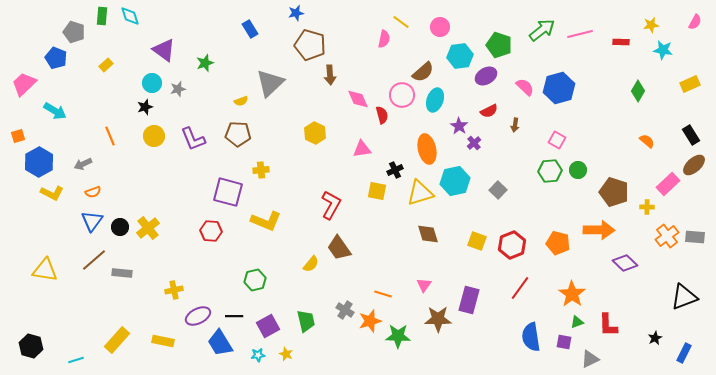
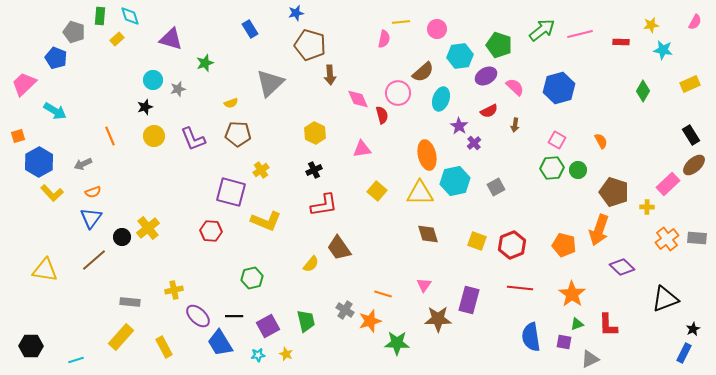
green rectangle at (102, 16): moved 2 px left
yellow line at (401, 22): rotated 42 degrees counterclockwise
pink circle at (440, 27): moved 3 px left, 2 px down
purple triangle at (164, 50): moved 7 px right, 11 px up; rotated 20 degrees counterclockwise
yellow rectangle at (106, 65): moved 11 px right, 26 px up
cyan circle at (152, 83): moved 1 px right, 3 px up
pink semicircle at (525, 87): moved 10 px left
green diamond at (638, 91): moved 5 px right
pink circle at (402, 95): moved 4 px left, 2 px up
cyan ellipse at (435, 100): moved 6 px right, 1 px up
yellow semicircle at (241, 101): moved 10 px left, 2 px down
orange semicircle at (647, 141): moved 46 px left; rotated 21 degrees clockwise
orange ellipse at (427, 149): moved 6 px down
yellow cross at (261, 170): rotated 28 degrees counterclockwise
black cross at (395, 170): moved 81 px left
green hexagon at (550, 171): moved 2 px right, 3 px up
gray square at (498, 190): moved 2 px left, 3 px up; rotated 18 degrees clockwise
yellow square at (377, 191): rotated 30 degrees clockwise
purple square at (228, 192): moved 3 px right
yellow L-shape at (52, 193): rotated 20 degrees clockwise
yellow triangle at (420, 193): rotated 16 degrees clockwise
red L-shape at (331, 205): moved 7 px left; rotated 52 degrees clockwise
blue triangle at (92, 221): moved 1 px left, 3 px up
black circle at (120, 227): moved 2 px right, 10 px down
orange arrow at (599, 230): rotated 108 degrees clockwise
orange cross at (667, 236): moved 3 px down
gray rectangle at (695, 237): moved 2 px right, 1 px down
orange pentagon at (558, 243): moved 6 px right, 2 px down
purple diamond at (625, 263): moved 3 px left, 4 px down
gray rectangle at (122, 273): moved 8 px right, 29 px down
green hexagon at (255, 280): moved 3 px left, 2 px up
red line at (520, 288): rotated 60 degrees clockwise
black triangle at (684, 297): moved 19 px left, 2 px down
purple ellipse at (198, 316): rotated 70 degrees clockwise
green triangle at (577, 322): moved 2 px down
green star at (398, 336): moved 1 px left, 7 px down
black star at (655, 338): moved 38 px right, 9 px up
yellow rectangle at (117, 340): moved 4 px right, 3 px up
yellow rectangle at (163, 341): moved 1 px right, 6 px down; rotated 50 degrees clockwise
black hexagon at (31, 346): rotated 15 degrees counterclockwise
